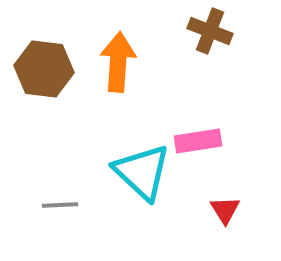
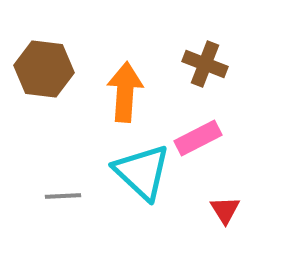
brown cross: moved 5 px left, 33 px down
orange arrow: moved 7 px right, 30 px down
pink rectangle: moved 3 px up; rotated 18 degrees counterclockwise
gray line: moved 3 px right, 9 px up
